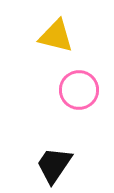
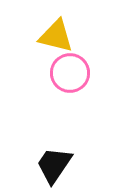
pink circle: moved 9 px left, 17 px up
